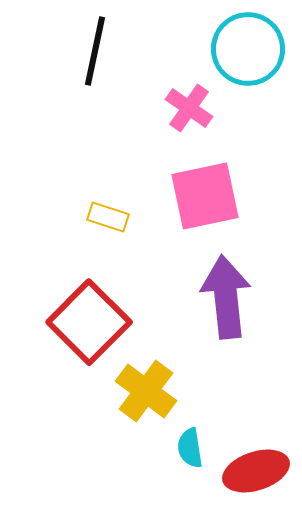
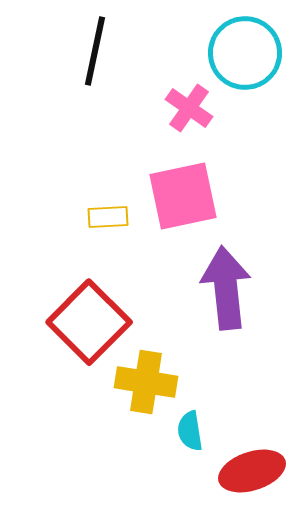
cyan circle: moved 3 px left, 4 px down
pink square: moved 22 px left
yellow rectangle: rotated 21 degrees counterclockwise
purple arrow: moved 9 px up
yellow cross: moved 9 px up; rotated 28 degrees counterclockwise
cyan semicircle: moved 17 px up
red ellipse: moved 4 px left
